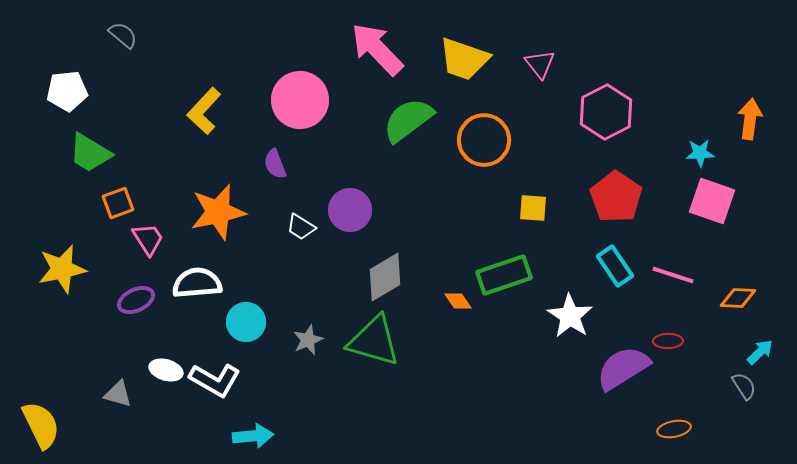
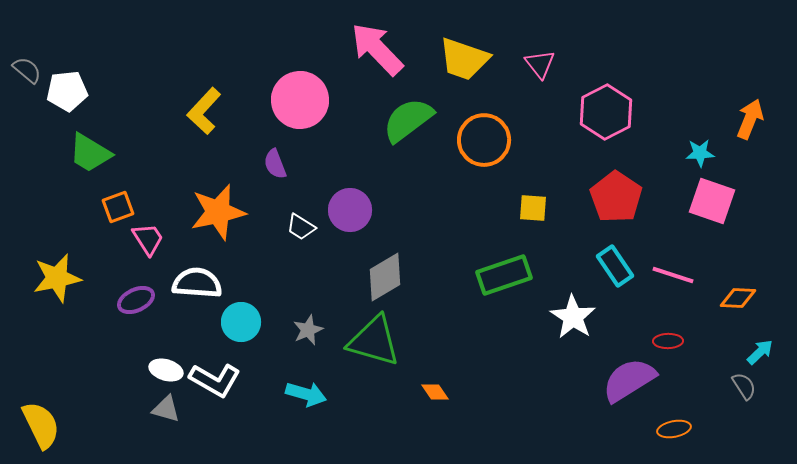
gray semicircle at (123, 35): moved 96 px left, 35 px down
orange arrow at (750, 119): rotated 15 degrees clockwise
orange square at (118, 203): moved 4 px down
yellow star at (62, 269): moved 5 px left, 9 px down
white semicircle at (197, 283): rotated 9 degrees clockwise
orange diamond at (458, 301): moved 23 px left, 91 px down
white star at (570, 316): moved 3 px right, 1 px down
cyan circle at (246, 322): moved 5 px left
gray star at (308, 340): moved 10 px up
purple semicircle at (623, 368): moved 6 px right, 12 px down
gray triangle at (118, 394): moved 48 px right, 15 px down
cyan arrow at (253, 436): moved 53 px right, 42 px up; rotated 21 degrees clockwise
